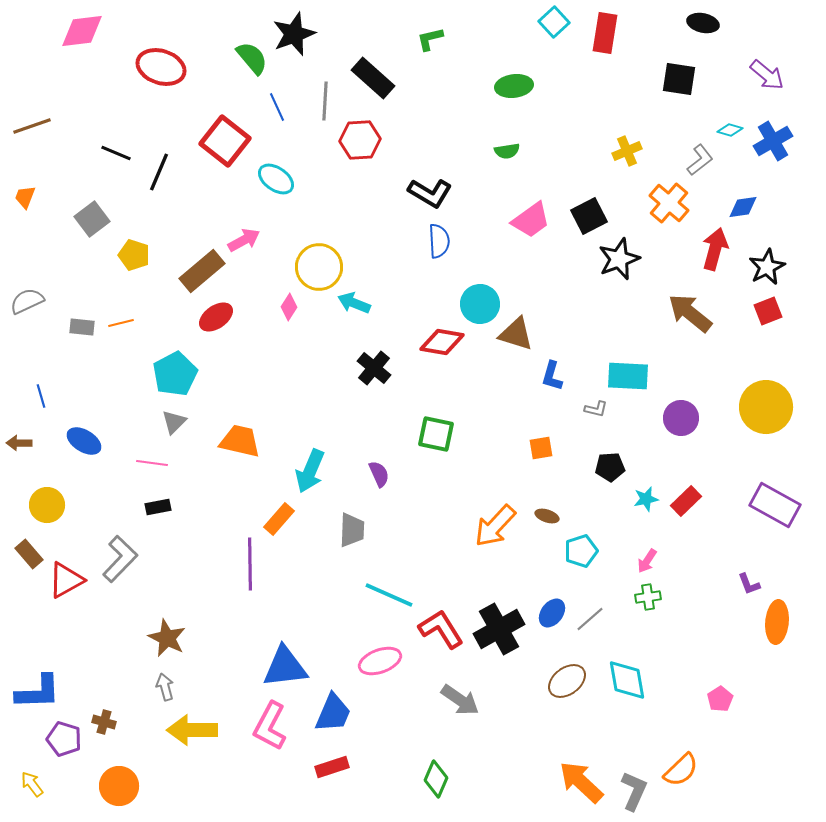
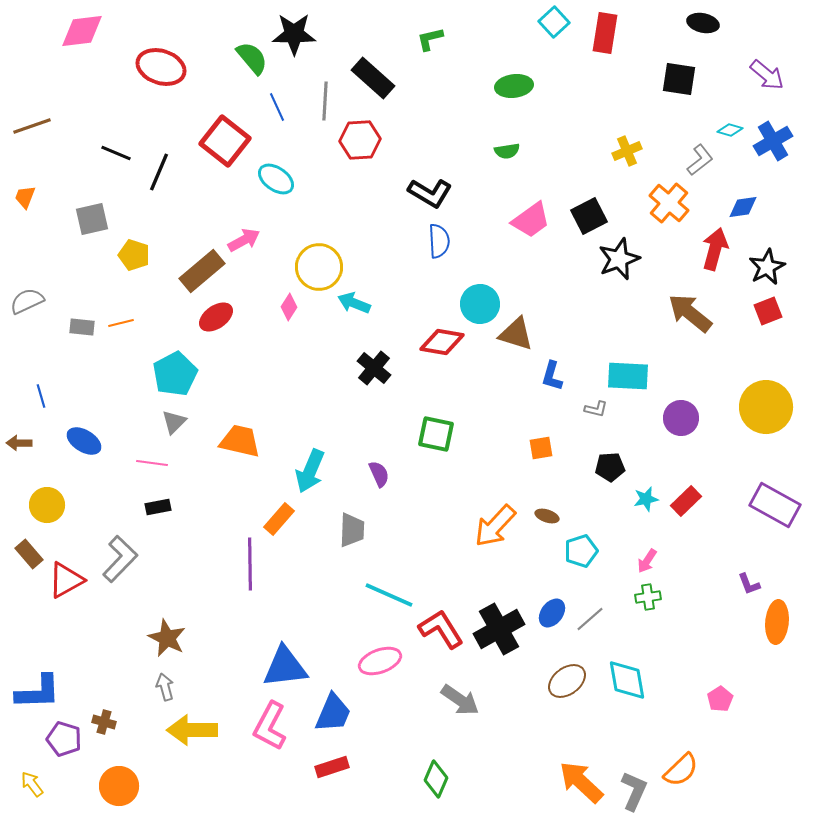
black star at (294, 34): rotated 21 degrees clockwise
gray square at (92, 219): rotated 24 degrees clockwise
